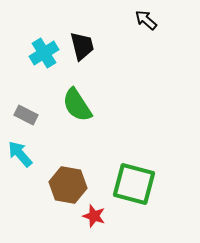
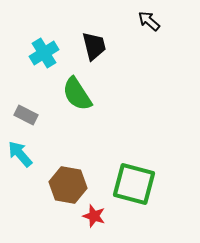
black arrow: moved 3 px right, 1 px down
black trapezoid: moved 12 px right
green semicircle: moved 11 px up
